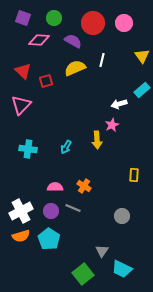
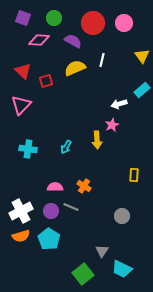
gray line: moved 2 px left, 1 px up
